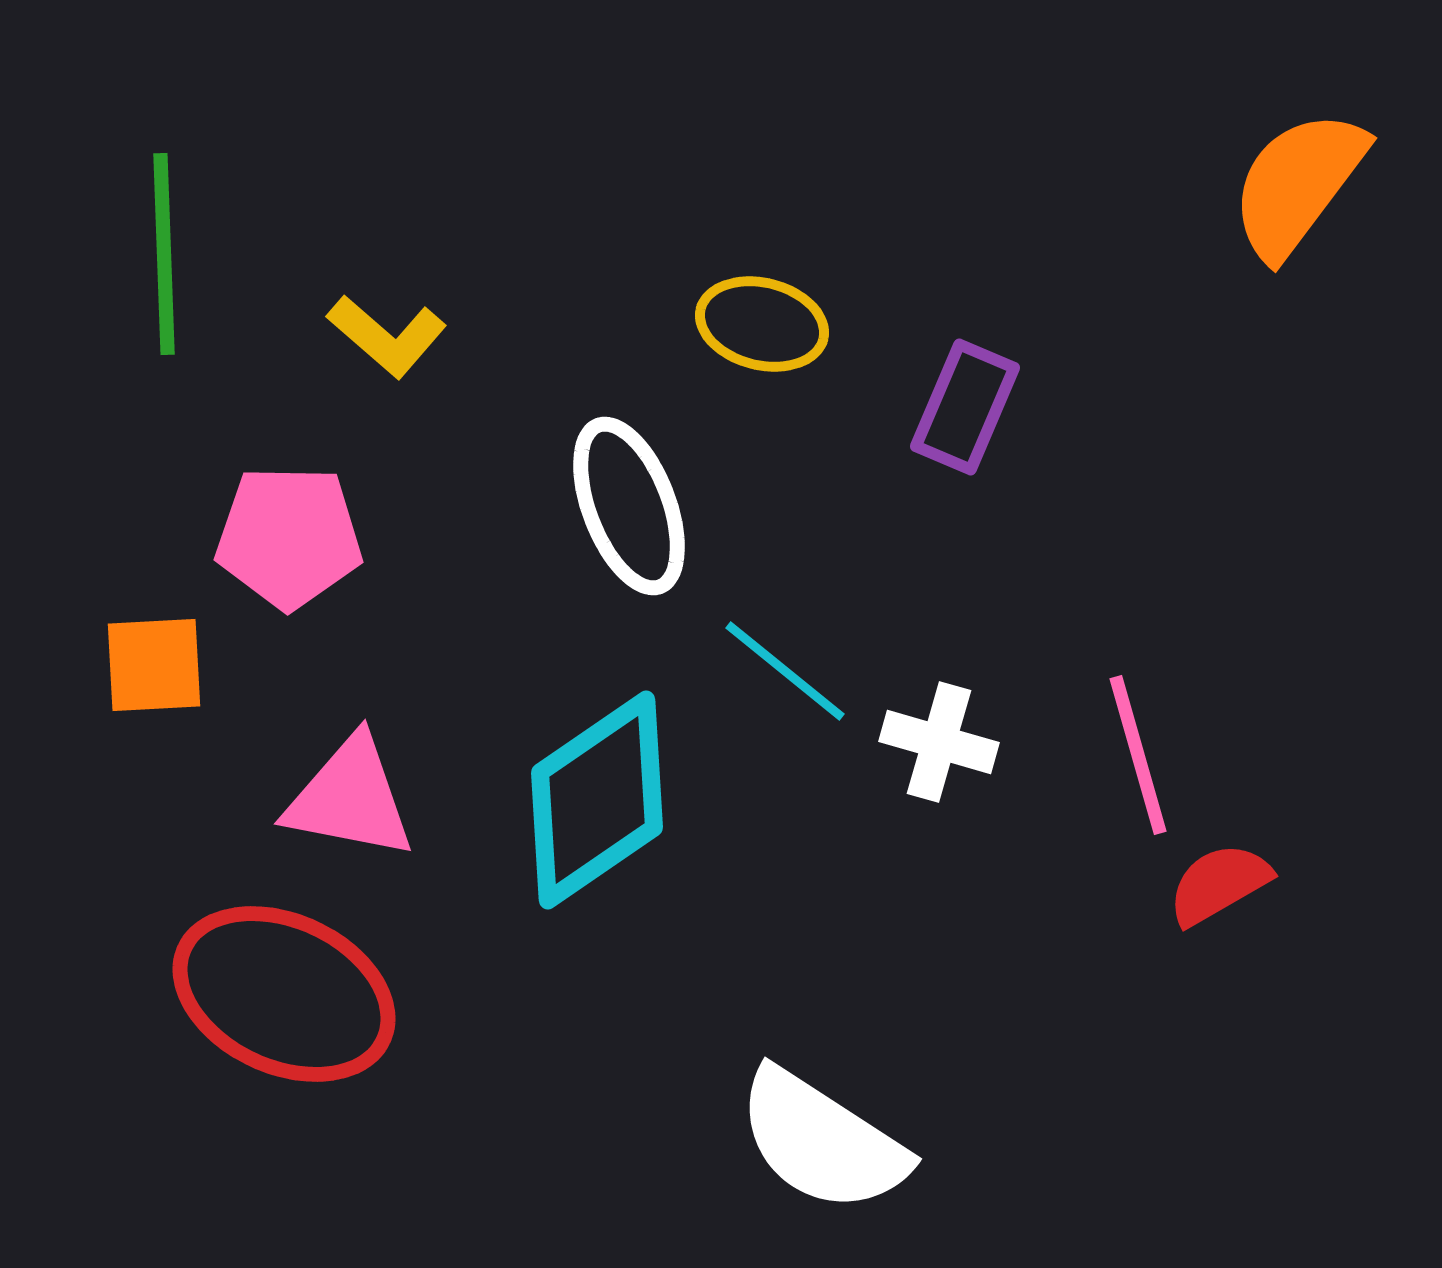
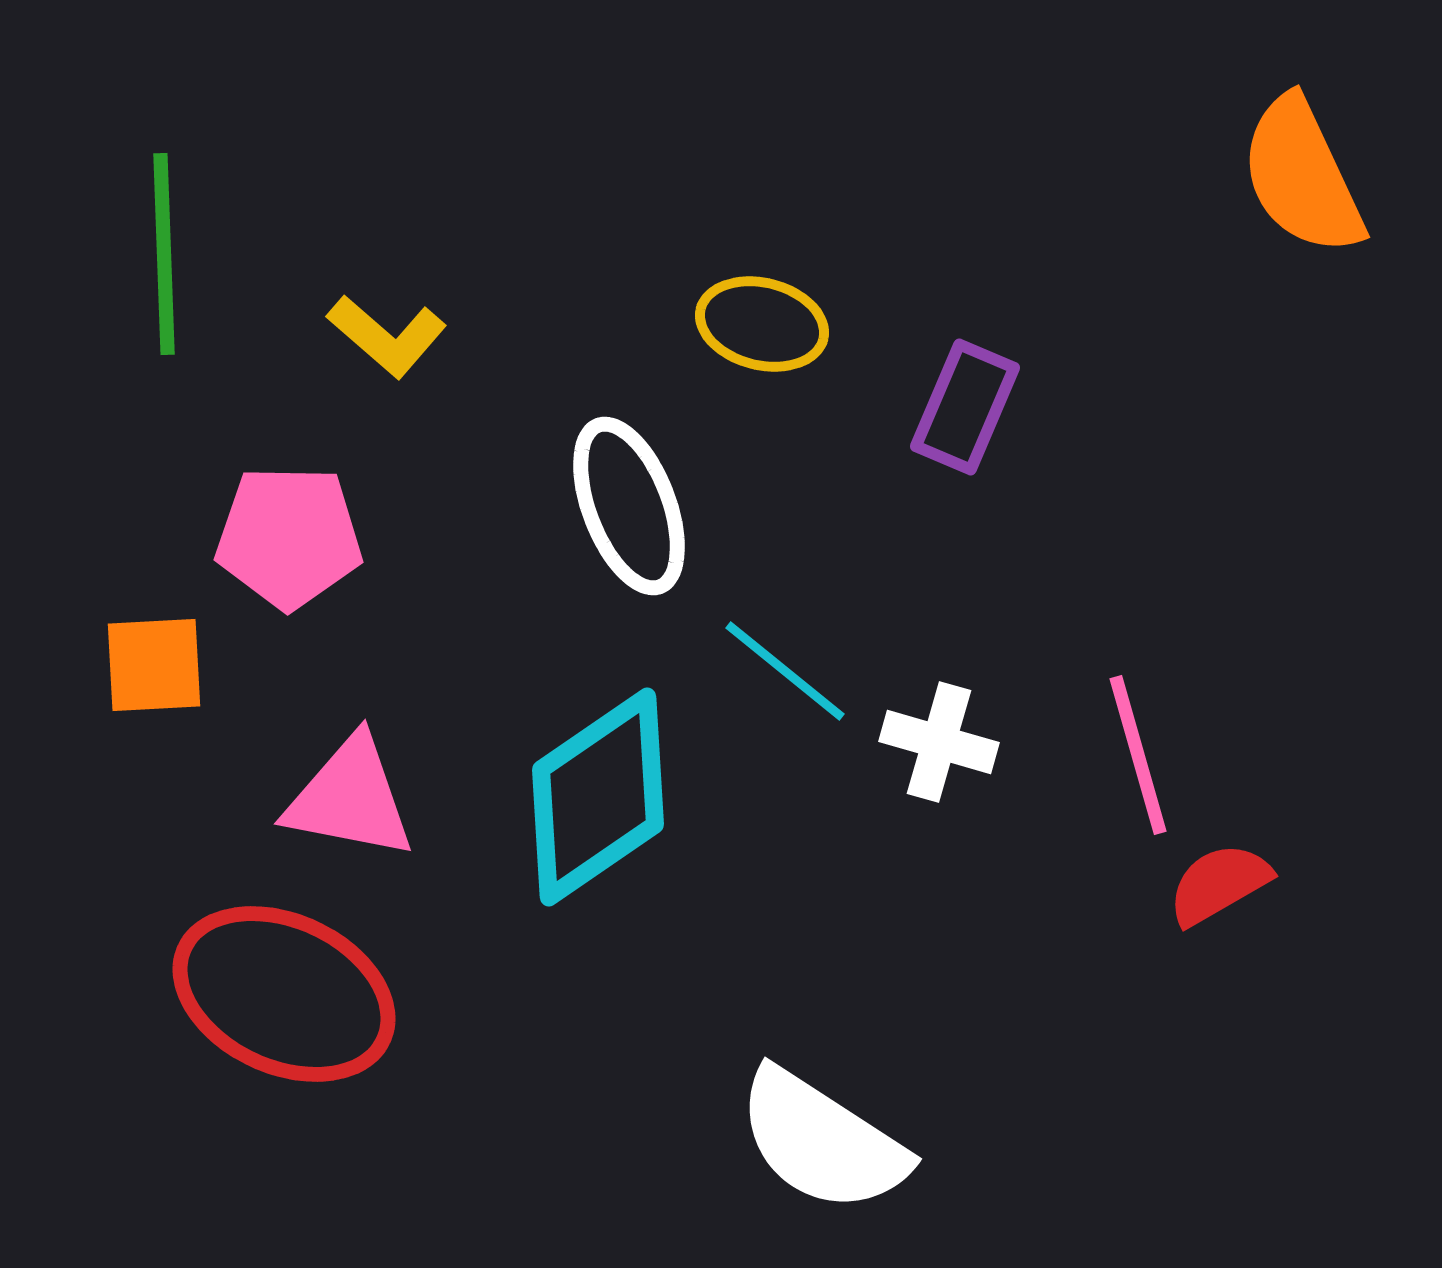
orange semicircle: moved 4 px right, 8 px up; rotated 62 degrees counterclockwise
cyan diamond: moved 1 px right, 3 px up
